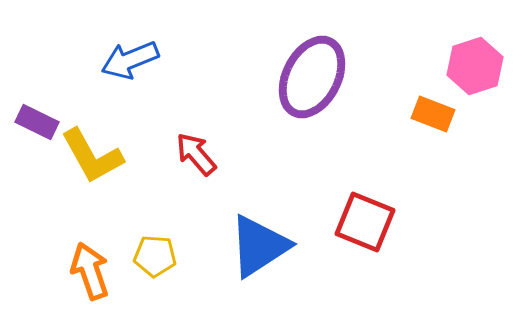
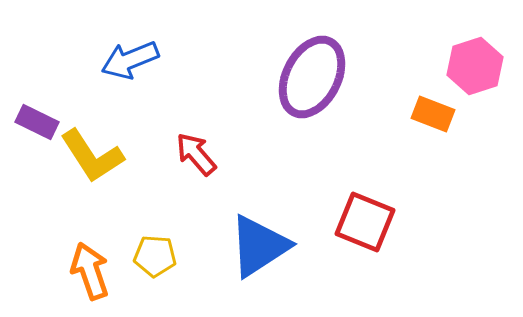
yellow L-shape: rotated 4 degrees counterclockwise
